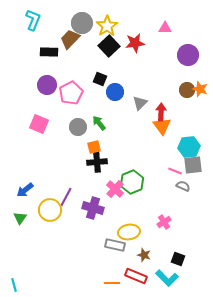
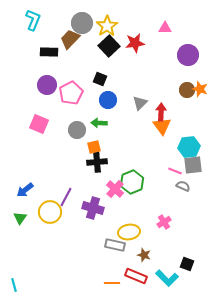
blue circle at (115, 92): moved 7 px left, 8 px down
green arrow at (99, 123): rotated 49 degrees counterclockwise
gray circle at (78, 127): moved 1 px left, 3 px down
yellow circle at (50, 210): moved 2 px down
black square at (178, 259): moved 9 px right, 5 px down
